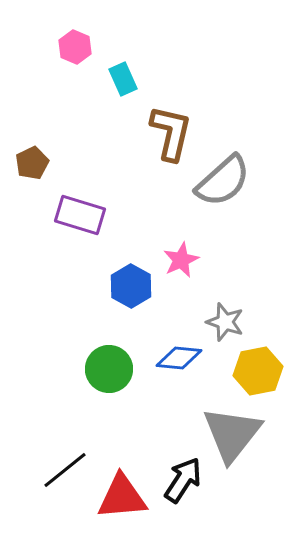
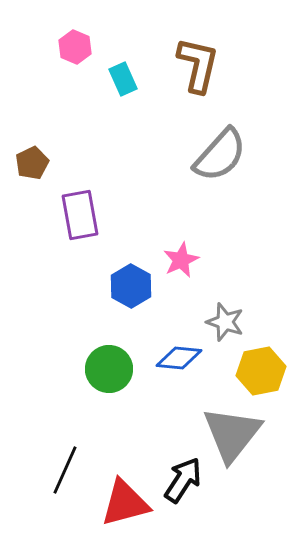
brown L-shape: moved 27 px right, 68 px up
gray semicircle: moved 3 px left, 26 px up; rotated 6 degrees counterclockwise
purple rectangle: rotated 63 degrees clockwise
yellow hexagon: moved 3 px right
black line: rotated 27 degrees counterclockwise
red triangle: moved 3 px right, 6 px down; rotated 10 degrees counterclockwise
